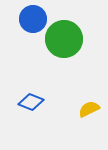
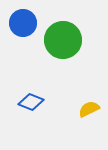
blue circle: moved 10 px left, 4 px down
green circle: moved 1 px left, 1 px down
